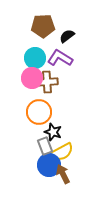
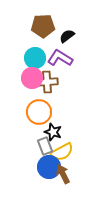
blue circle: moved 2 px down
